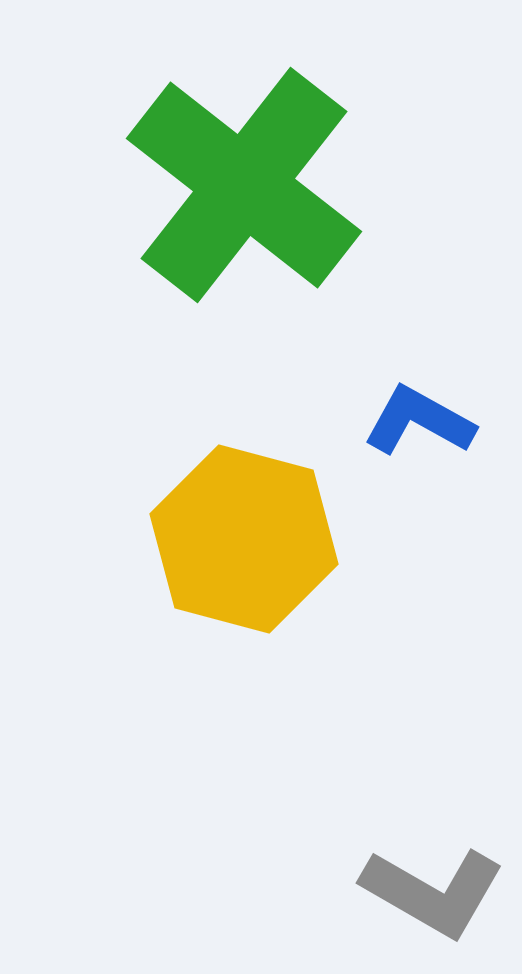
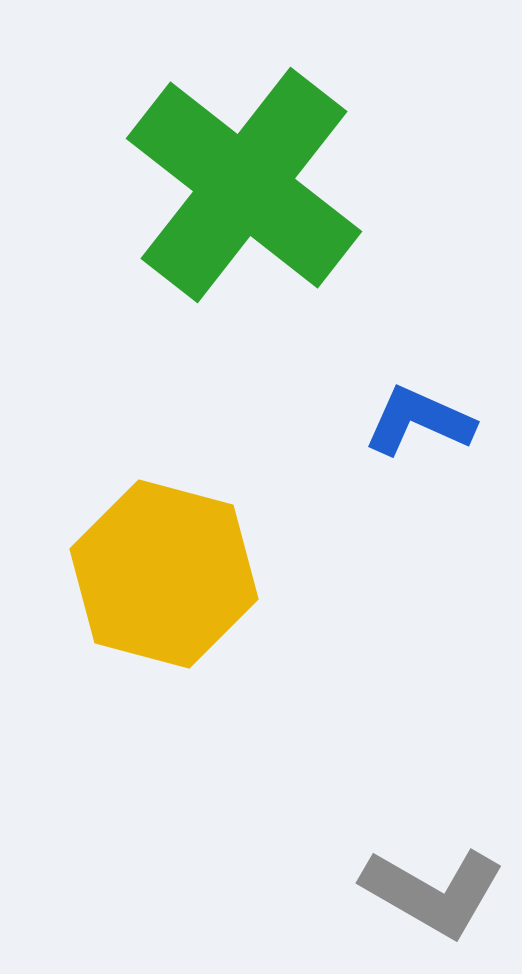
blue L-shape: rotated 5 degrees counterclockwise
yellow hexagon: moved 80 px left, 35 px down
